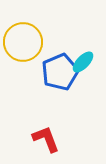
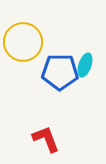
cyan ellipse: moved 2 px right, 3 px down; rotated 25 degrees counterclockwise
blue pentagon: rotated 24 degrees clockwise
